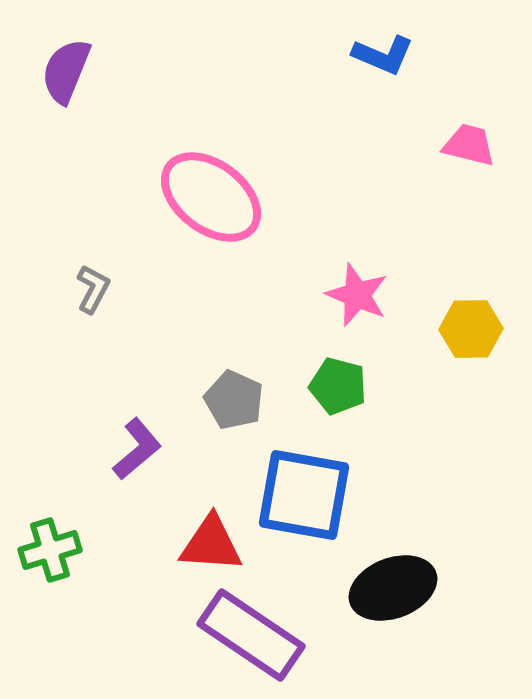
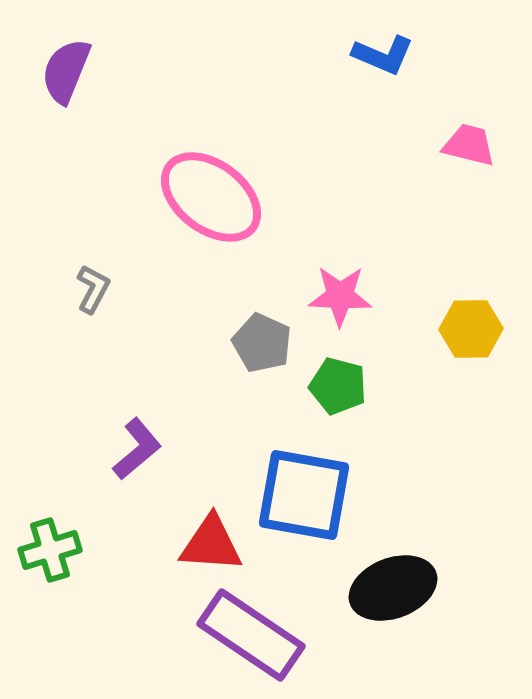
pink star: moved 17 px left, 1 px down; rotated 20 degrees counterclockwise
gray pentagon: moved 28 px right, 57 px up
